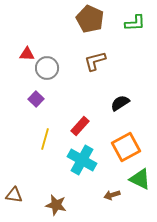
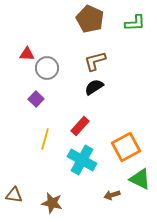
black semicircle: moved 26 px left, 16 px up
brown star: moved 4 px left, 2 px up
